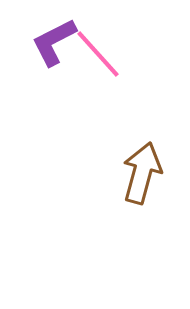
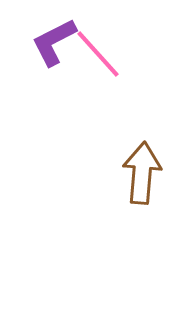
brown arrow: rotated 10 degrees counterclockwise
